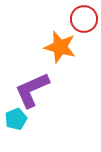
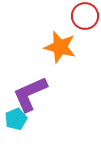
red circle: moved 1 px right, 3 px up
purple L-shape: moved 2 px left, 4 px down
